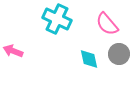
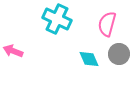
pink semicircle: rotated 55 degrees clockwise
cyan diamond: rotated 10 degrees counterclockwise
